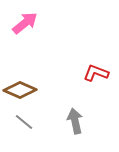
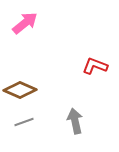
red L-shape: moved 1 px left, 7 px up
gray line: rotated 60 degrees counterclockwise
